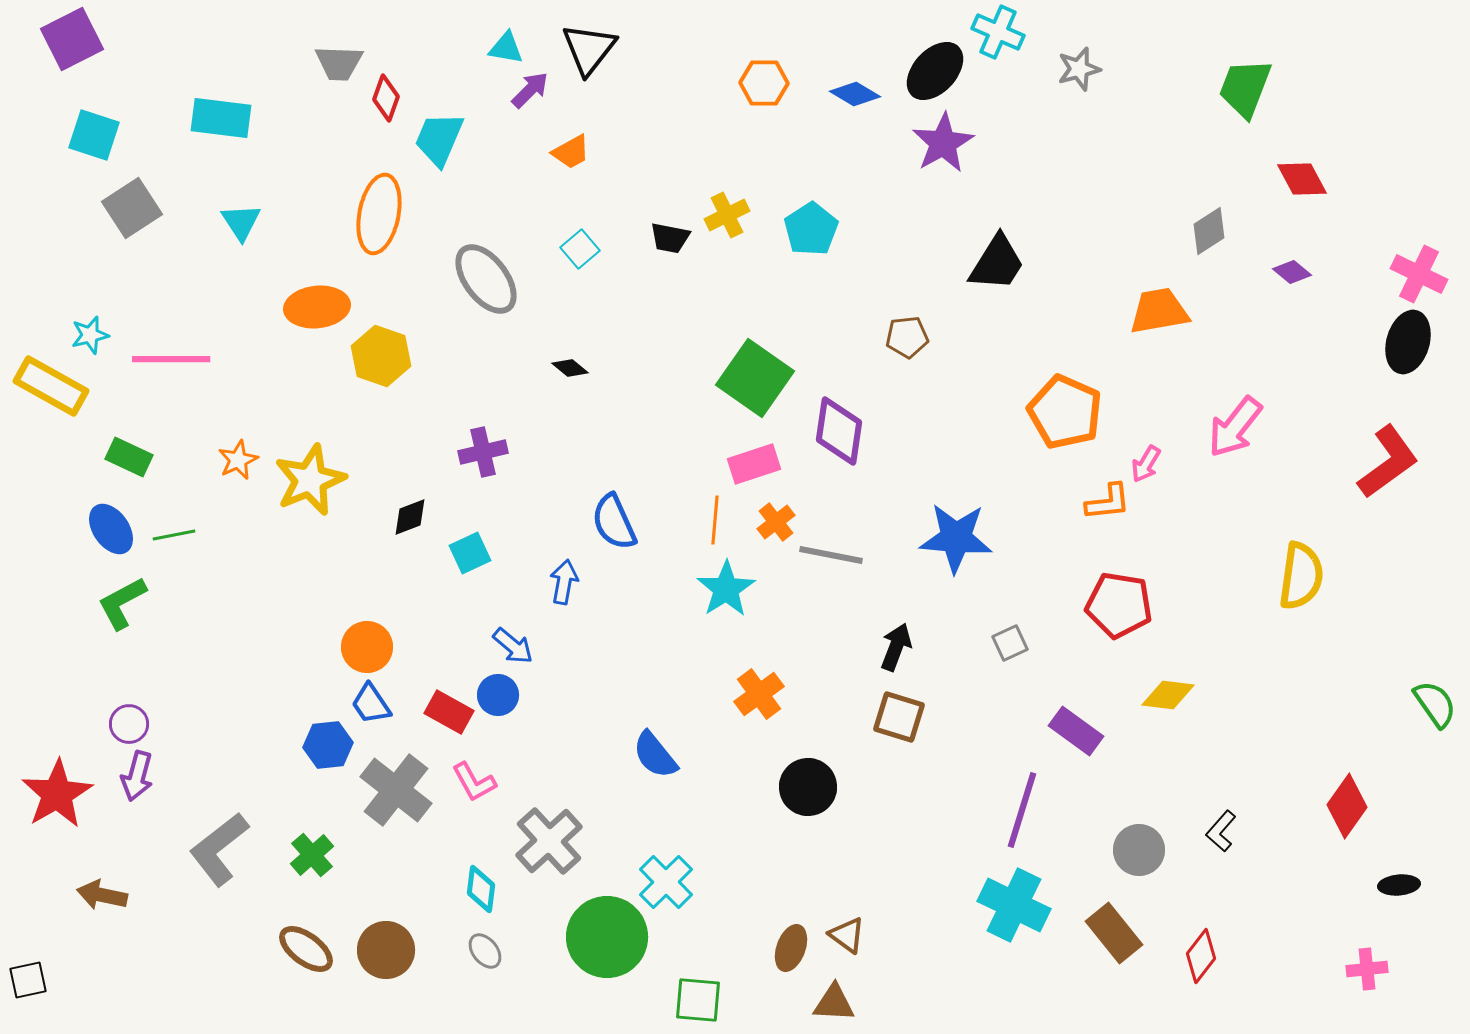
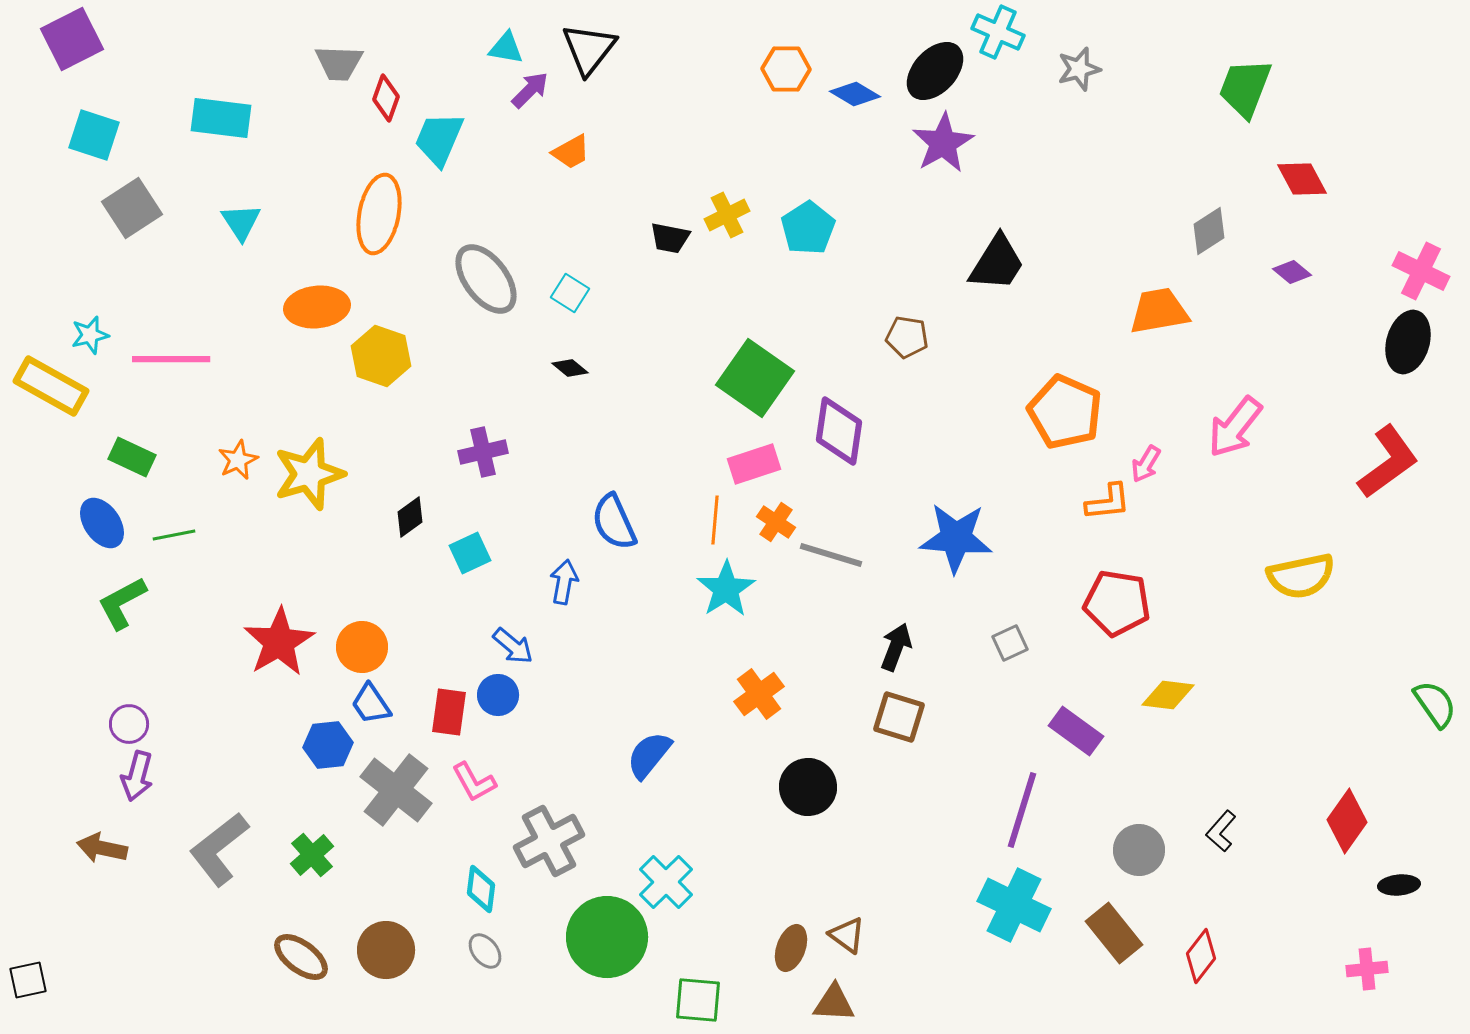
orange hexagon at (764, 83): moved 22 px right, 14 px up
cyan pentagon at (811, 229): moved 3 px left, 1 px up
cyan square at (580, 249): moved 10 px left, 44 px down; rotated 18 degrees counterclockwise
pink cross at (1419, 274): moved 2 px right, 3 px up
brown pentagon at (907, 337): rotated 15 degrees clockwise
green rectangle at (129, 457): moved 3 px right
yellow star at (310, 480): moved 1 px left, 6 px up; rotated 6 degrees clockwise
black diamond at (410, 517): rotated 15 degrees counterclockwise
orange cross at (776, 522): rotated 18 degrees counterclockwise
blue ellipse at (111, 529): moved 9 px left, 6 px up
gray line at (831, 555): rotated 6 degrees clockwise
yellow semicircle at (1301, 576): rotated 70 degrees clockwise
red pentagon at (1119, 605): moved 2 px left, 2 px up
orange circle at (367, 647): moved 5 px left
red rectangle at (449, 712): rotated 69 degrees clockwise
blue semicircle at (655, 755): moved 6 px left; rotated 78 degrees clockwise
red star at (57, 794): moved 222 px right, 152 px up
red diamond at (1347, 806): moved 15 px down
gray cross at (549, 841): rotated 14 degrees clockwise
brown arrow at (102, 895): moved 47 px up
brown ellipse at (306, 949): moved 5 px left, 8 px down
